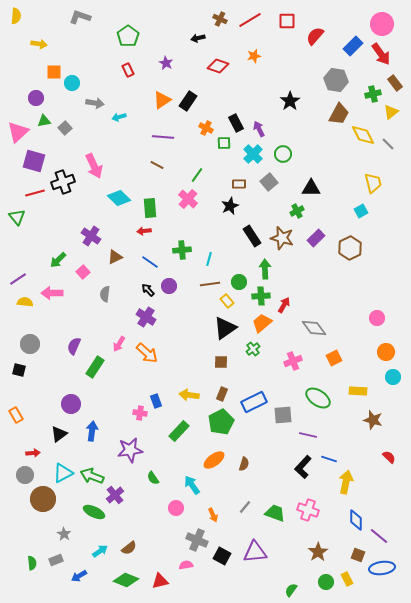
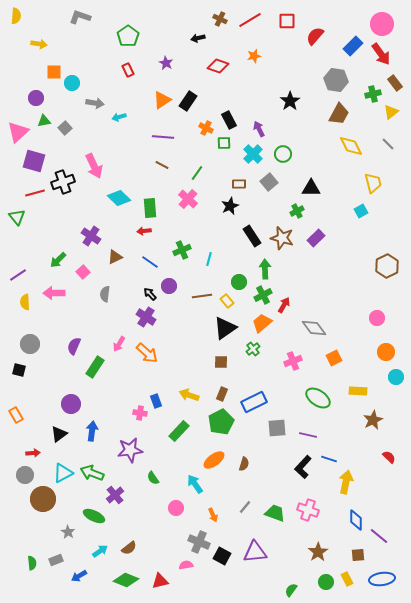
black rectangle at (236, 123): moved 7 px left, 3 px up
yellow diamond at (363, 135): moved 12 px left, 11 px down
brown line at (157, 165): moved 5 px right
green line at (197, 175): moved 2 px up
brown hexagon at (350, 248): moved 37 px right, 18 px down
green cross at (182, 250): rotated 18 degrees counterclockwise
purple line at (18, 279): moved 4 px up
brown line at (210, 284): moved 8 px left, 12 px down
black arrow at (148, 290): moved 2 px right, 4 px down
pink arrow at (52, 293): moved 2 px right
green cross at (261, 296): moved 2 px right, 1 px up; rotated 24 degrees counterclockwise
yellow semicircle at (25, 302): rotated 98 degrees counterclockwise
cyan circle at (393, 377): moved 3 px right
yellow arrow at (189, 395): rotated 12 degrees clockwise
gray square at (283, 415): moved 6 px left, 13 px down
brown star at (373, 420): rotated 30 degrees clockwise
green arrow at (92, 476): moved 3 px up
cyan arrow at (192, 485): moved 3 px right, 1 px up
green ellipse at (94, 512): moved 4 px down
gray star at (64, 534): moved 4 px right, 2 px up
gray cross at (197, 540): moved 2 px right, 2 px down
brown square at (358, 555): rotated 24 degrees counterclockwise
blue ellipse at (382, 568): moved 11 px down
